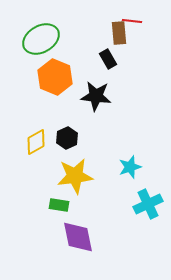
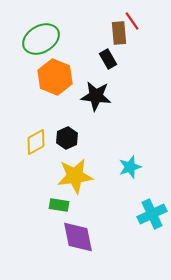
red line: rotated 48 degrees clockwise
cyan cross: moved 4 px right, 10 px down
